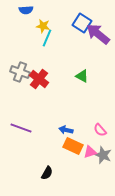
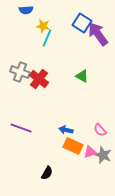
purple arrow: rotated 15 degrees clockwise
